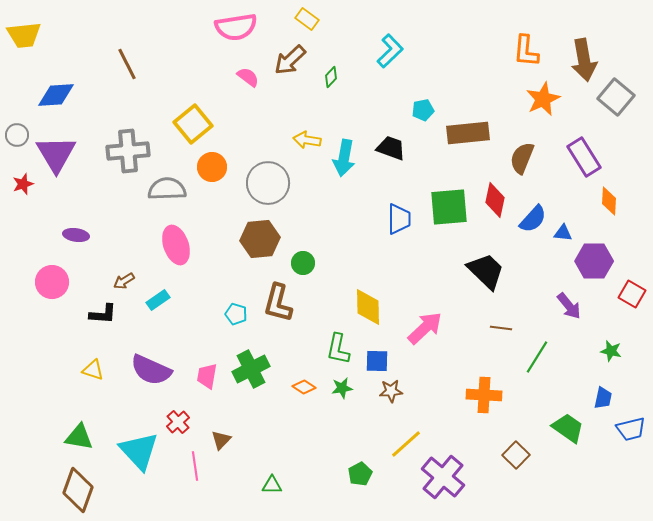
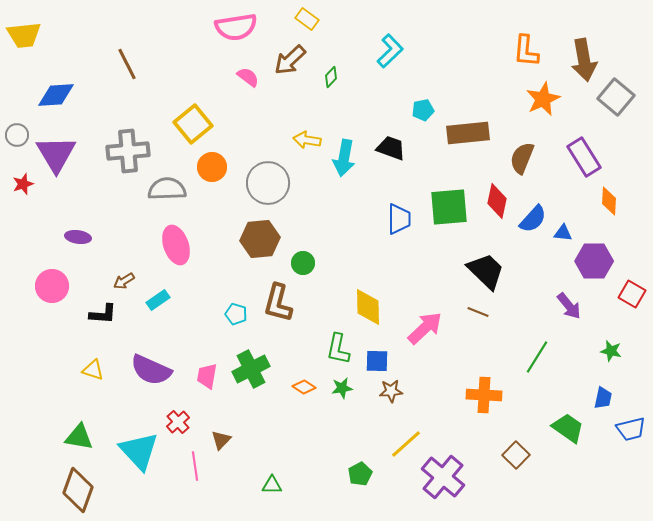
red diamond at (495, 200): moved 2 px right, 1 px down
purple ellipse at (76, 235): moved 2 px right, 2 px down
pink circle at (52, 282): moved 4 px down
brown line at (501, 328): moved 23 px left, 16 px up; rotated 15 degrees clockwise
